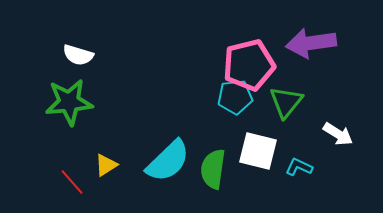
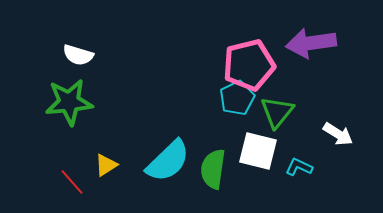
cyan pentagon: moved 2 px right, 1 px down; rotated 20 degrees counterclockwise
green triangle: moved 9 px left, 10 px down
